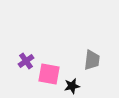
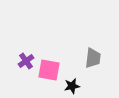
gray trapezoid: moved 1 px right, 2 px up
pink square: moved 4 px up
